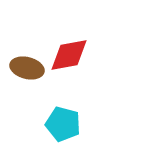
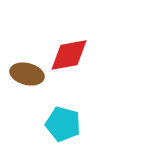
brown ellipse: moved 6 px down
